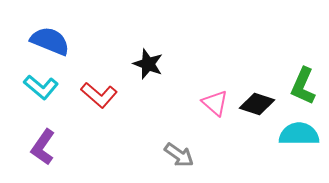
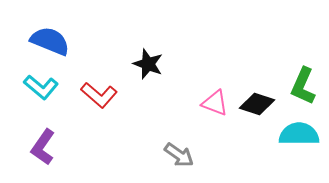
pink triangle: rotated 20 degrees counterclockwise
